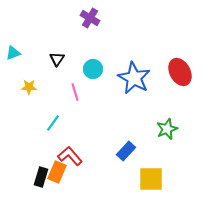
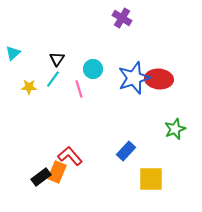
purple cross: moved 32 px right
cyan triangle: rotated 21 degrees counterclockwise
red ellipse: moved 21 px left, 7 px down; rotated 56 degrees counterclockwise
blue star: rotated 24 degrees clockwise
pink line: moved 4 px right, 3 px up
cyan line: moved 44 px up
green star: moved 8 px right
black rectangle: rotated 36 degrees clockwise
